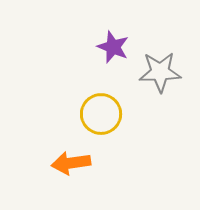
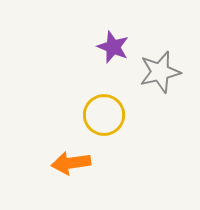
gray star: rotated 12 degrees counterclockwise
yellow circle: moved 3 px right, 1 px down
